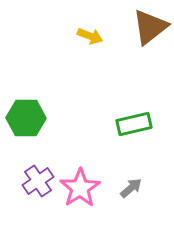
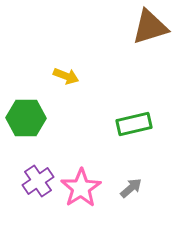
brown triangle: rotated 21 degrees clockwise
yellow arrow: moved 24 px left, 40 px down
pink star: moved 1 px right
